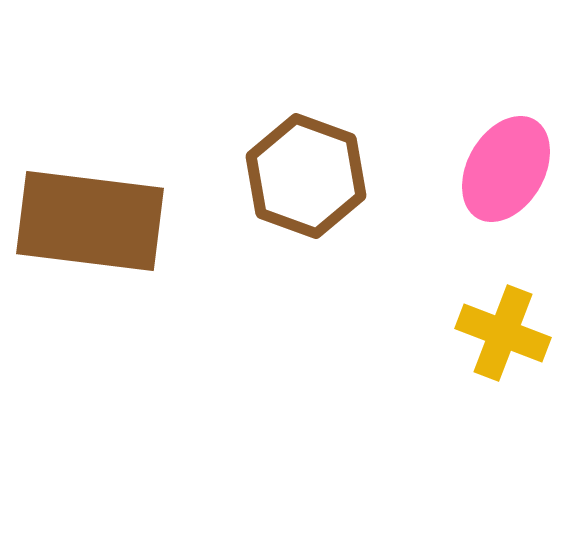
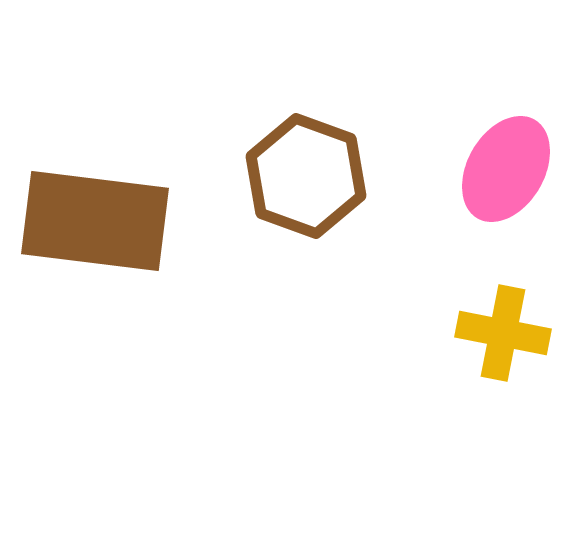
brown rectangle: moved 5 px right
yellow cross: rotated 10 degrees counterclockwise
